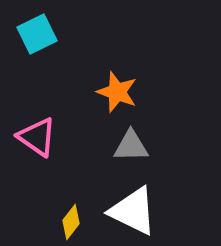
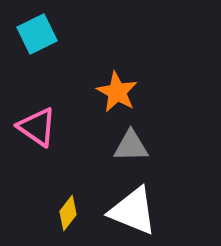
orange star: rotated 9 degrees clockwise
pink triangle: moved 10 px up
white triangle: rotated 4 degrees counterclockwise
yellow diamond: moved 3 px left, 9 px up
